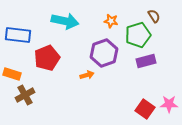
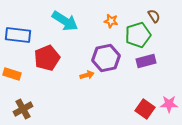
cyan arrow: rotated 20 degrees clockwise
purple hexagon: moved 2 px right, 5 px down; rotated 8 degrees clockwise
brown cross: moved 2 px left, 14 px down
